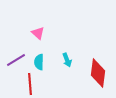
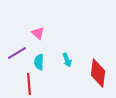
purple line: moved 1 px right, 7 px up
red line: moved 1 px left
